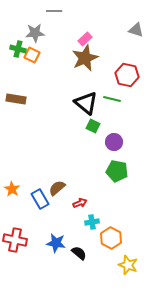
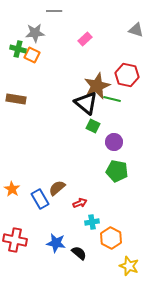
brown star: moved 12 px right, 28 px down
yellow star: moved 1 px right, 1 px down
